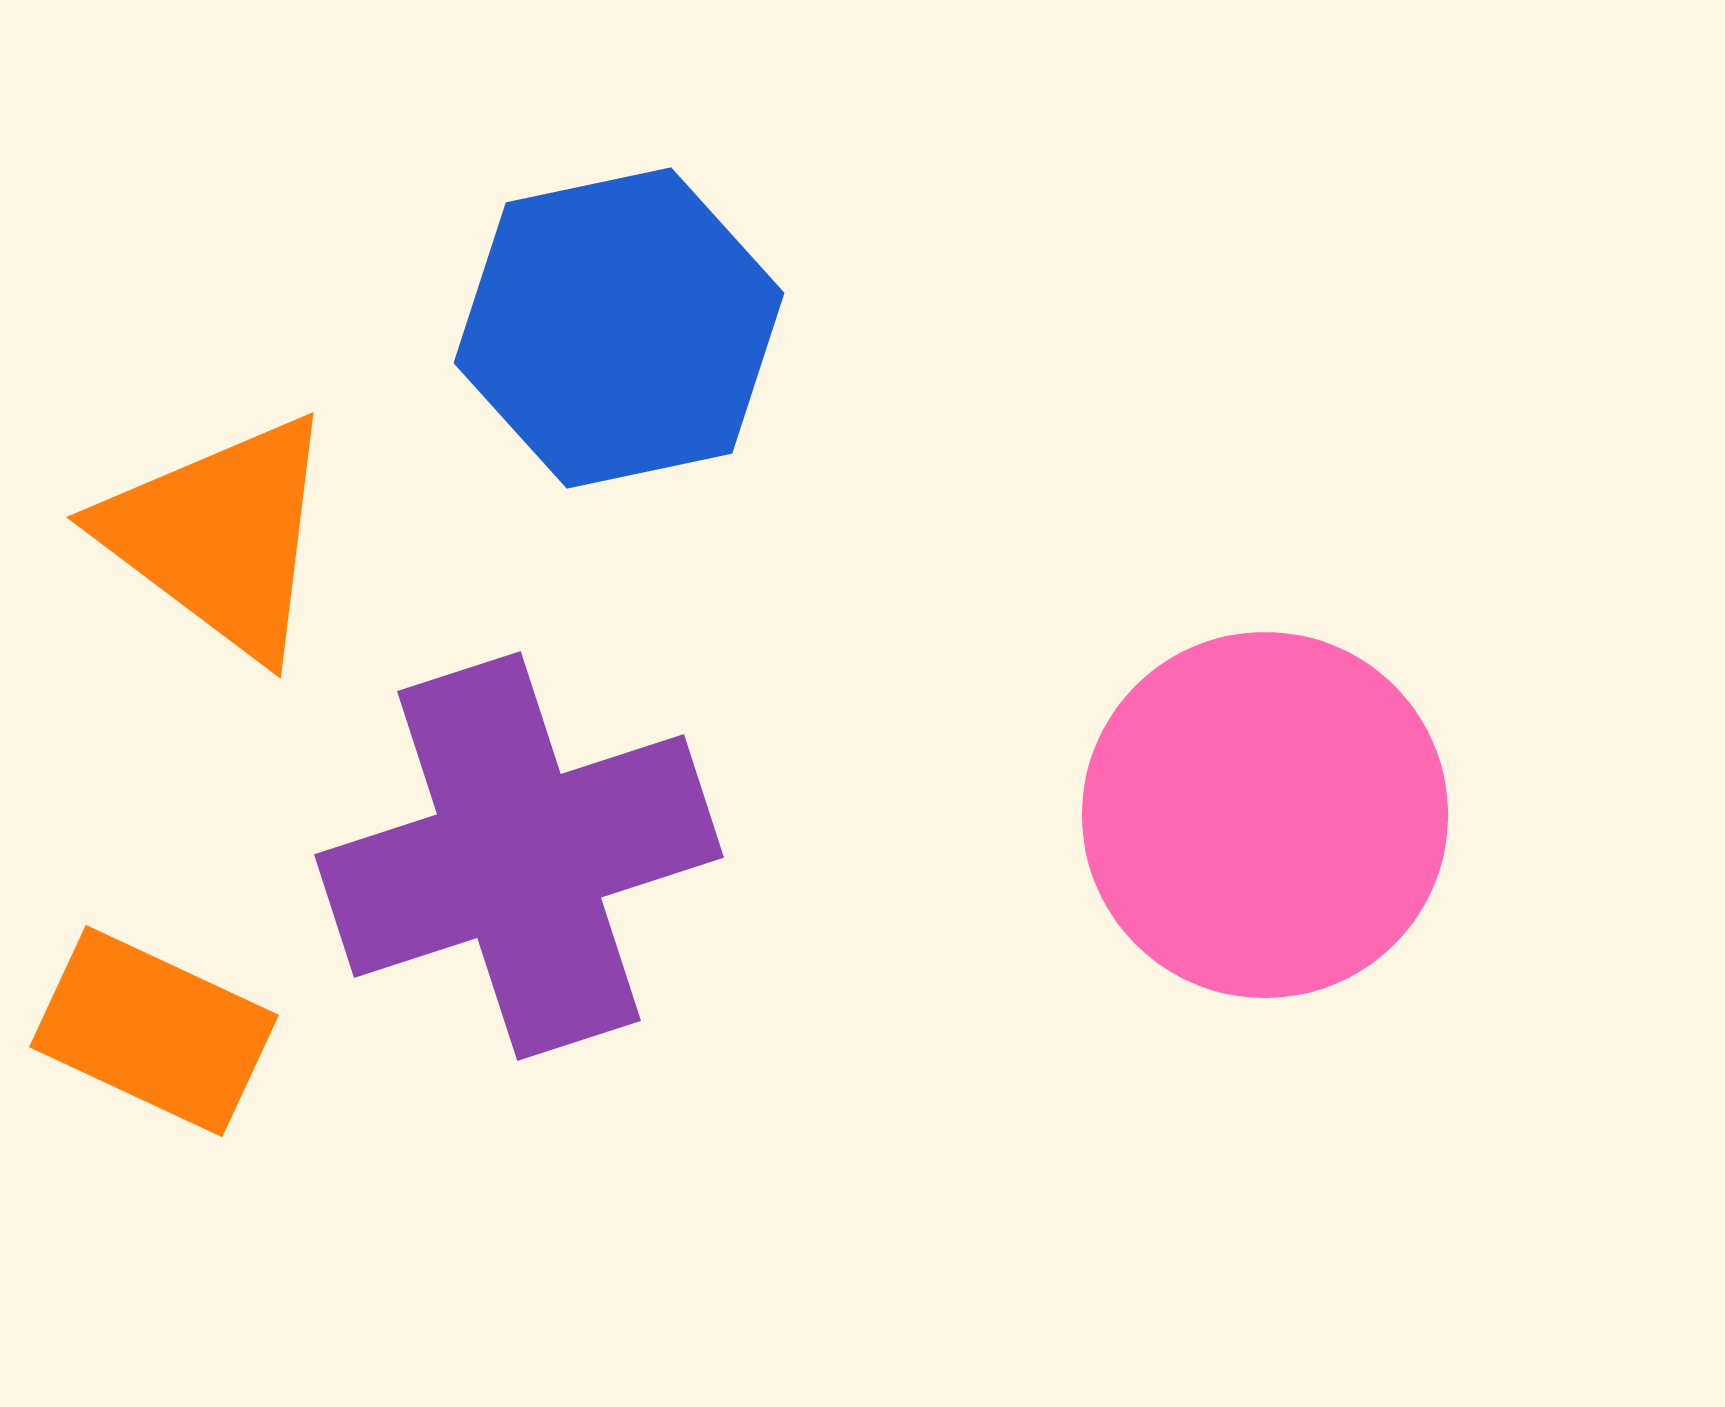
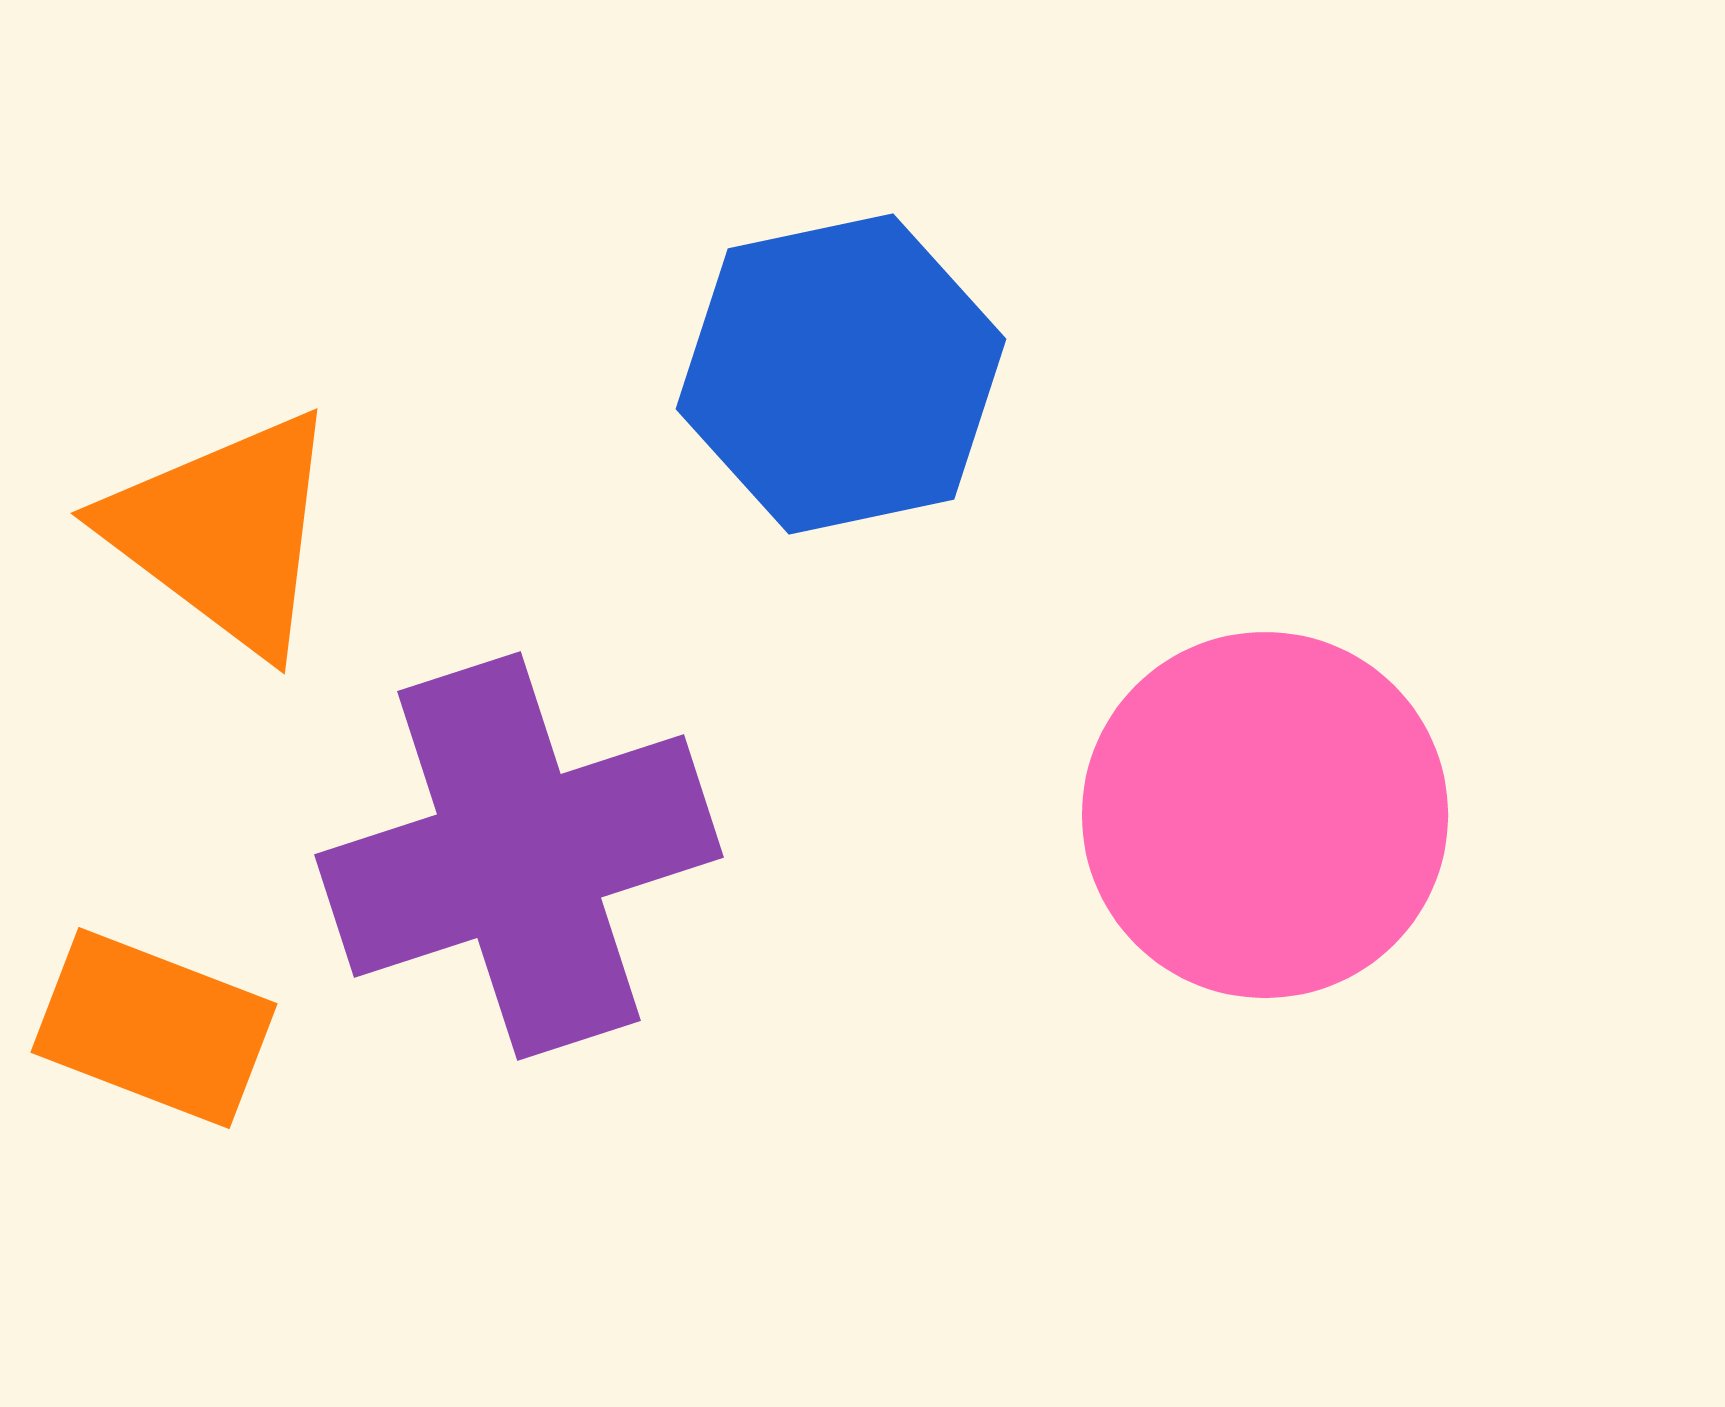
blue hexagon: moved 222 px right, 46 px down
orange triangle: moved 4 px right, 4 px up
orange rectangle: moved 3 px up; rotated 4 degrees counterclockwise
